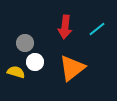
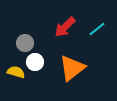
red arrow: rotated 40 degrees clockwise
